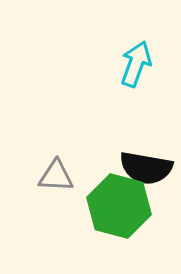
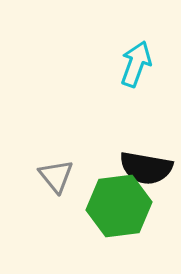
gray triangle: rotated 48 degrees clockwise
green hexagon: rotated 22 degrees counterclockwise
